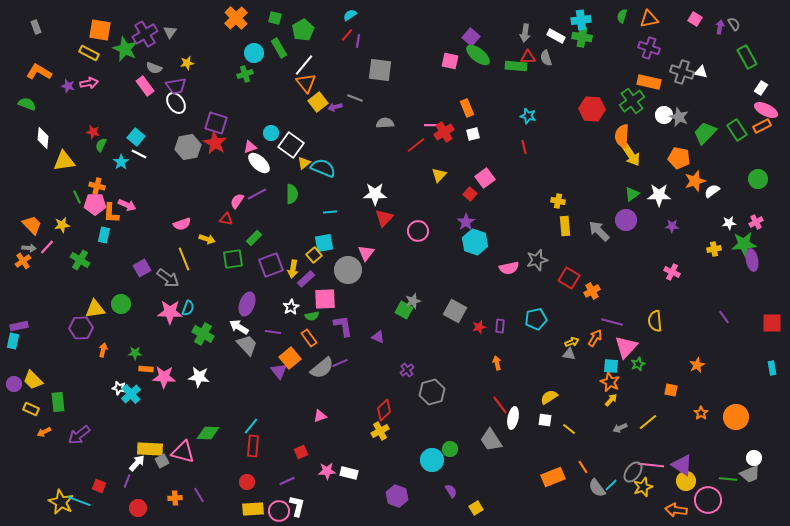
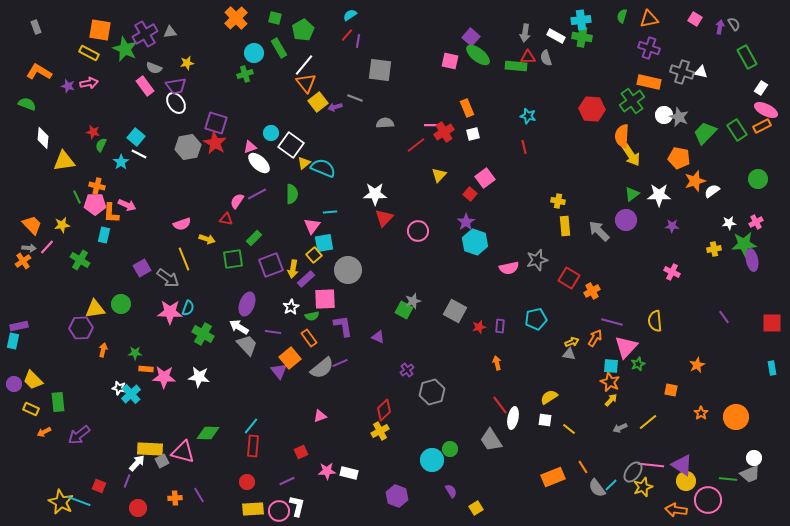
gray triangle at (170, 32): rotated 48 degrees clockwise
pink triangle at (366, 253): moved 54 px left, 27 px up
